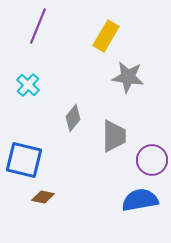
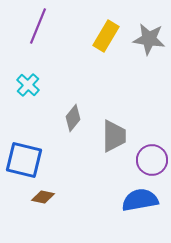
gray star: moved 21 px right, 38 px up
